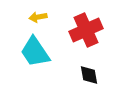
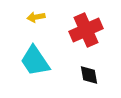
yellow arrow: moved 2 px left
cyan trapezoid: moved 9 px down
